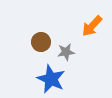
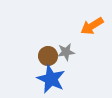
orange arrow: rotated 15 degrees clockwise
brown circle: moved 7 px right, 14 px down
